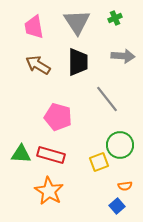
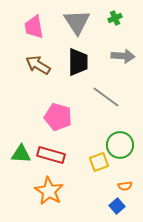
gray line: moved 1 px left, 2 px up; rotated 16 degrees counterclockwise
